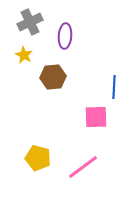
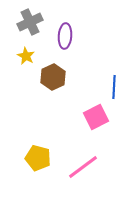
yellow star: moved 2 px right, 1 px down
brown hexagon: rotated 20 degrees counterclockwise
pink square: rotated 25 degrees counterclockwise
